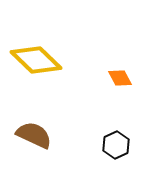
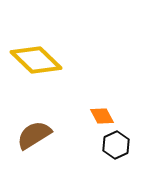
orange diamond: moved 18 px left, 38 px down
brown semicircle: rotated 57 degrees counterclockwise
